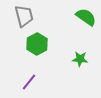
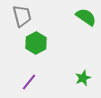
gray trapezoid: moved 2 px left
green hexagon: moved 1 px left, 1 px up
green star: moved 3 px right, 19 px down; rotated 28 degrees counterclockwise
